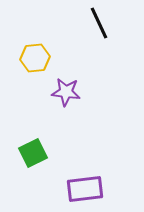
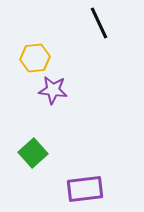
purple star: moved 13 px left, 2 px up
green square: rotated 16 degrees counterclockwise
